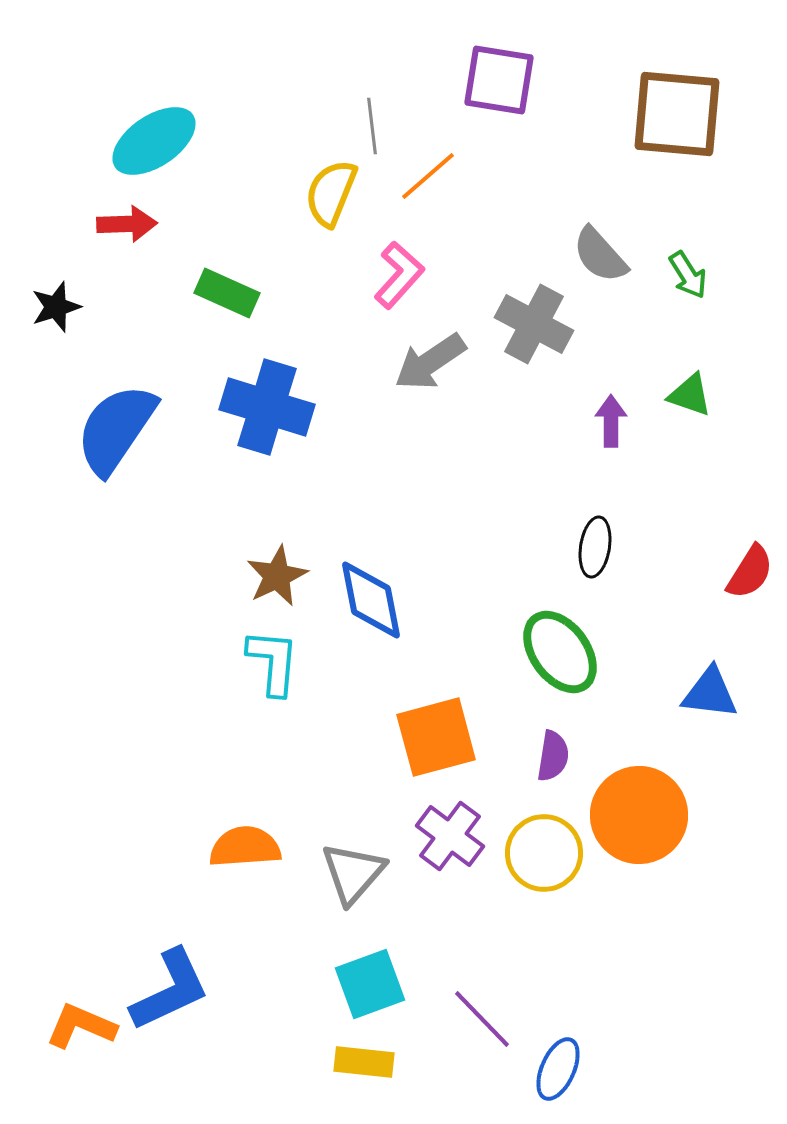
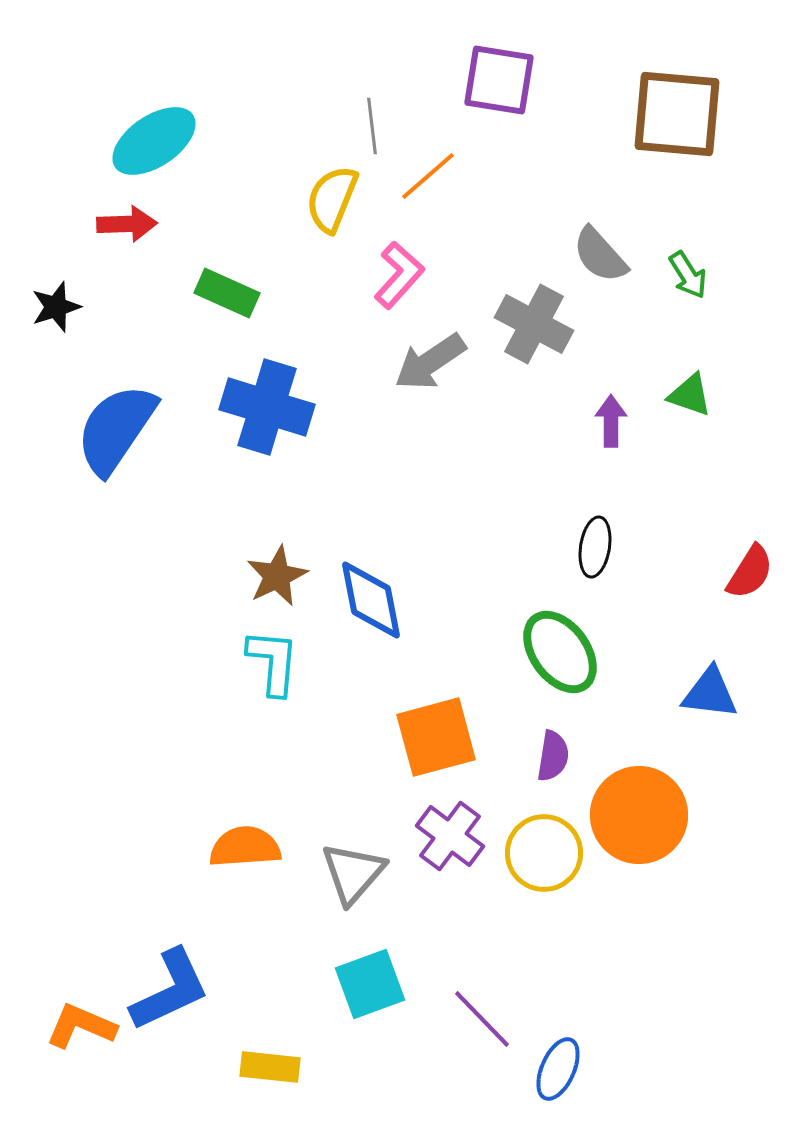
yellow semicircle: moved 1 px right, 6 px down
yellow rectangle: moved 94 px left, 5 px down
